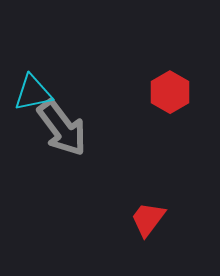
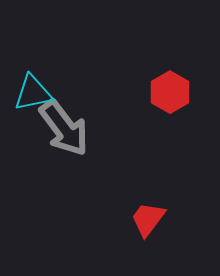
gray arrow: moved 2 px right
